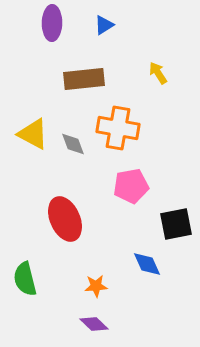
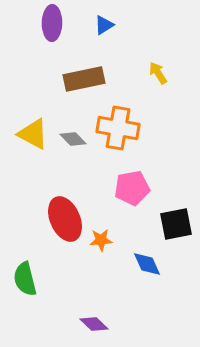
brown rectangle: rotated 6 degrees counterclockwise
gray diamond: moved 5 px up; rotated 24 degrees counterclockwise
pink pentagon: moved 1 px right, 2 px down
orange star: moved 5 px right, 46 px up
